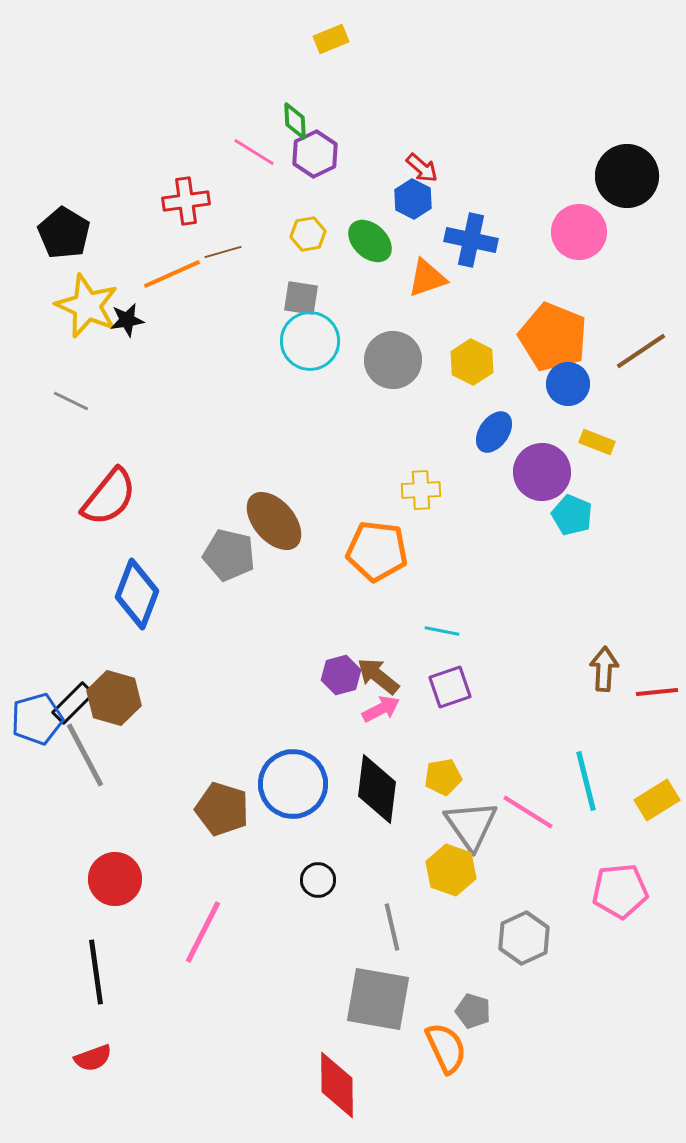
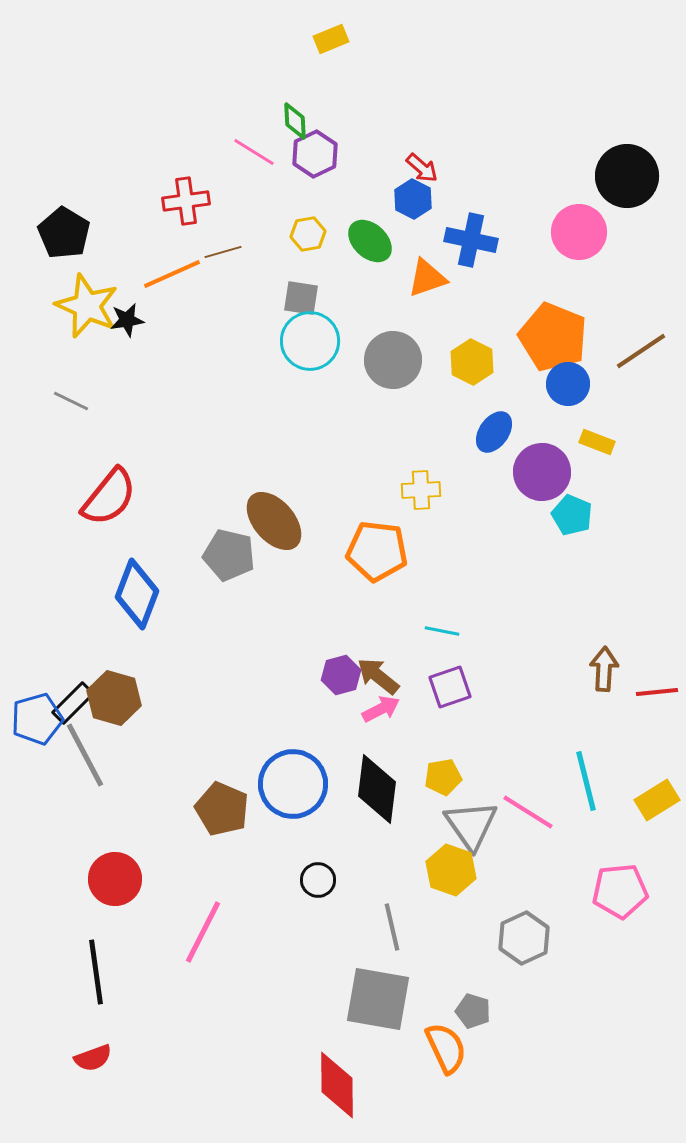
brown pentagon at (222, 809): rotated 6 degrees clockwise
